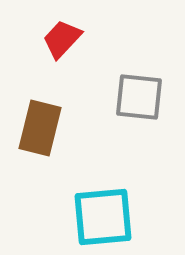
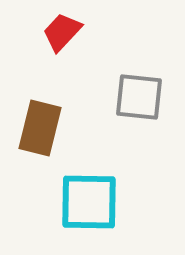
red trapezoid: moved 7 px up
cyan square: moved 14 px left, 15 px up; rotated 6 degrees clockwise
